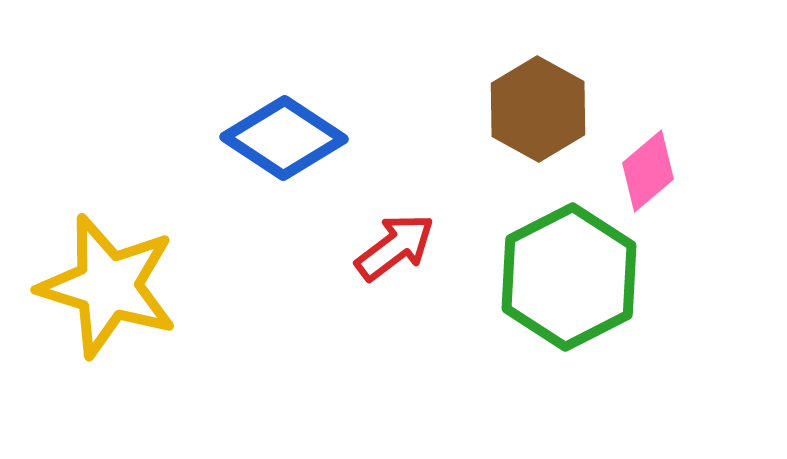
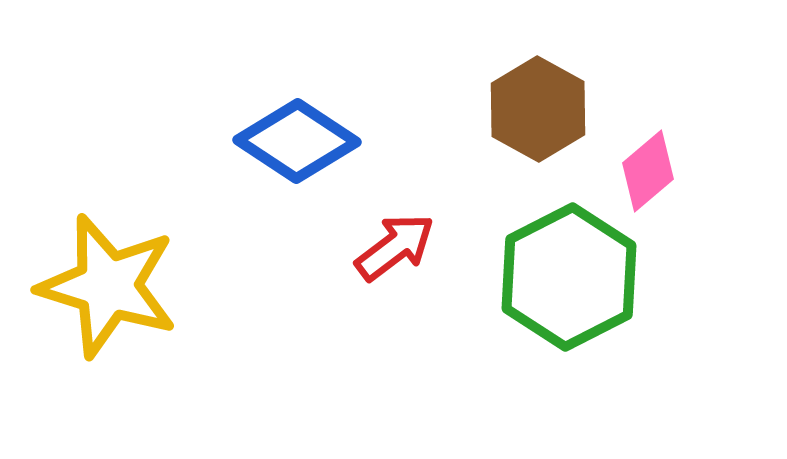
blue diamond: moved 13 px right, 3 px down
